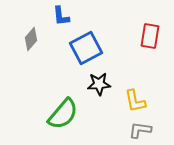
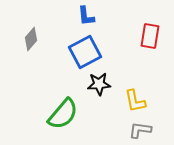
blue L-shape: moved 25 px right
blue square: moved 1 px left, 4 px down
